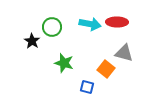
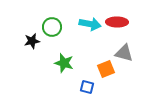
black star: rotated 28 degrees clockwise
orange square: rotated 30 degrees clockwise
